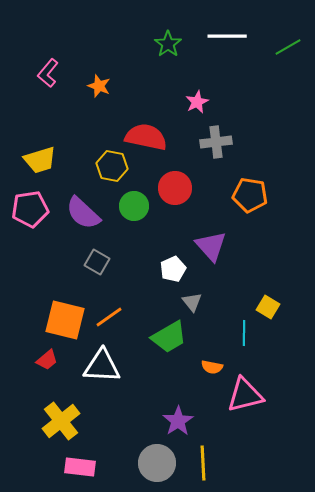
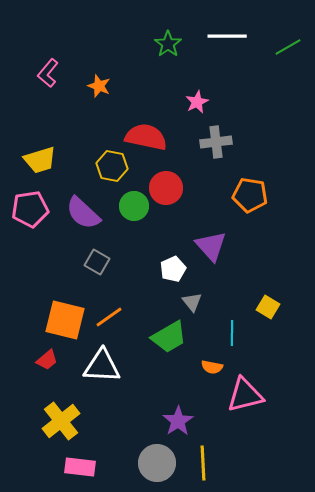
red circle: moved 9 px left
cyan line: moved 12 px left
